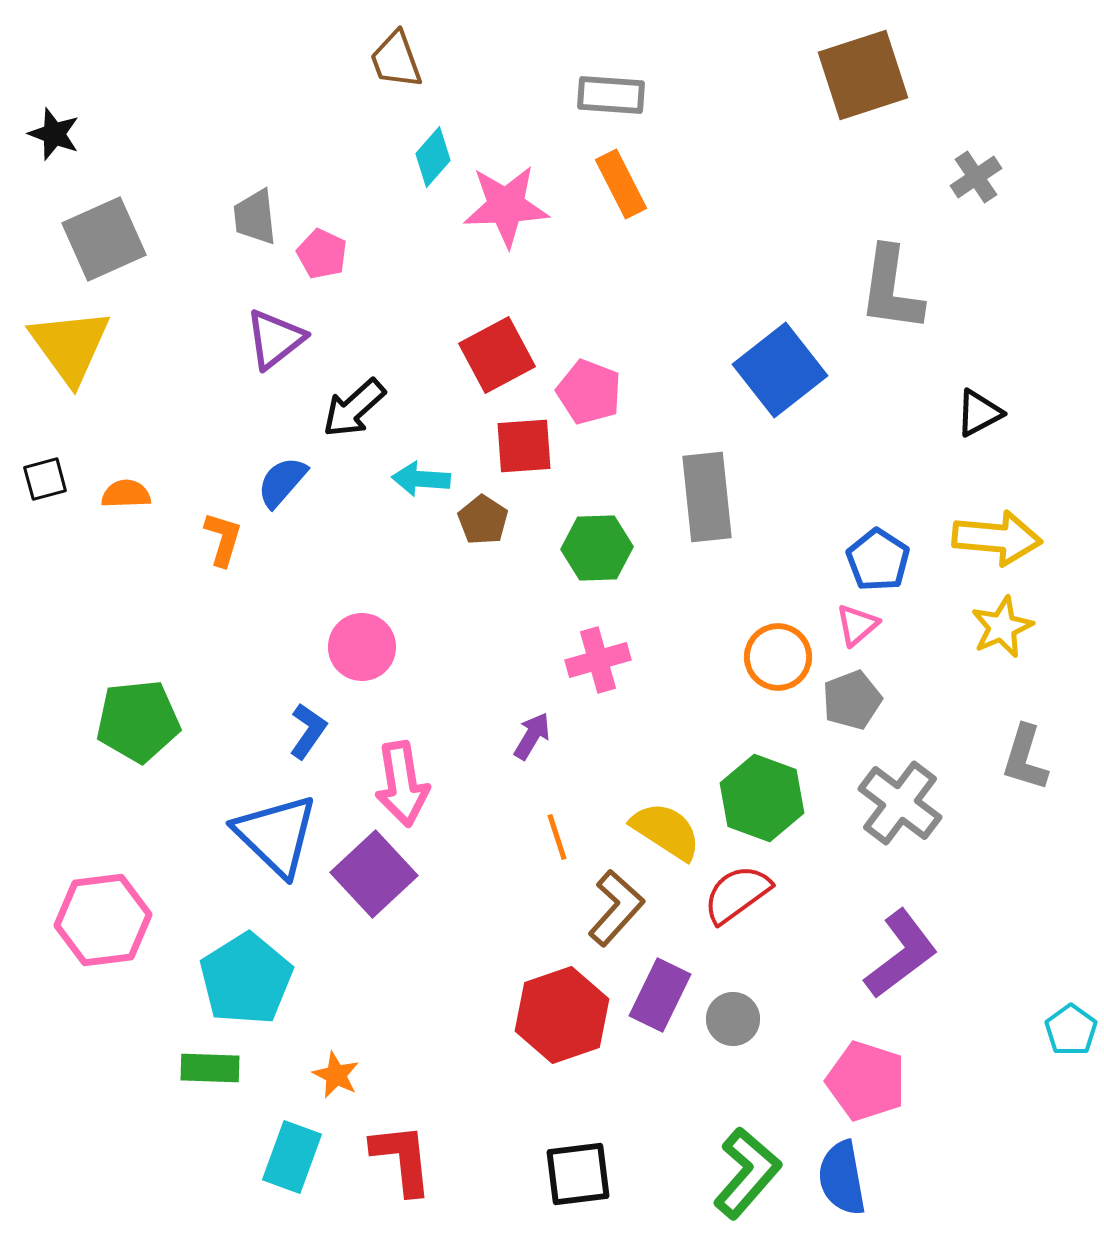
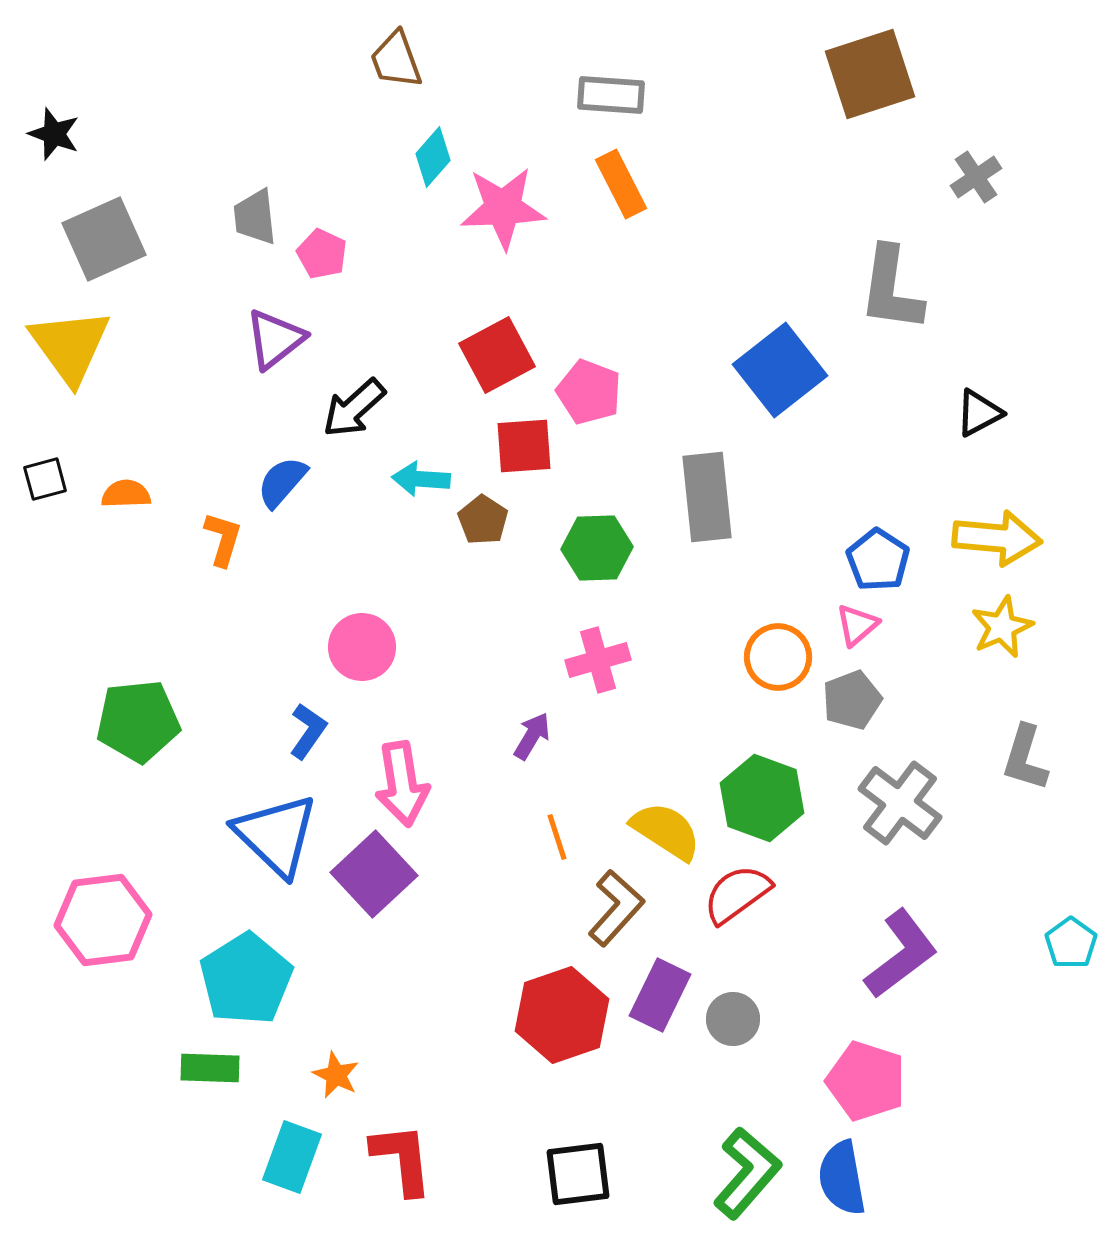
brown square at (863, 75): moved 7 px right, 1 px up
pink star at (506, 206): moved 3 px left, 2 px down
cyan pentagon at (1071, 1030): moved 87 px up
